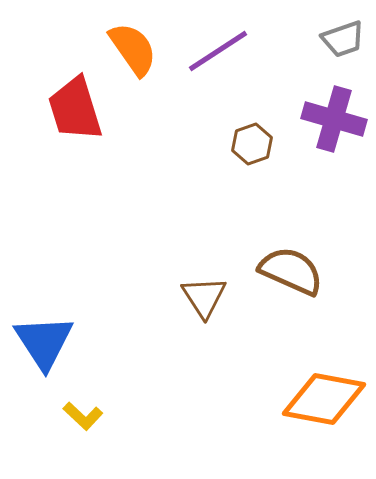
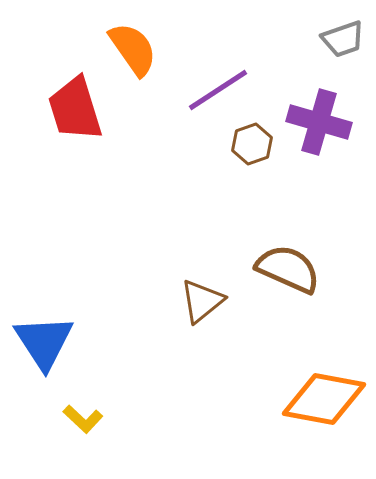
purple line: moved 39 px down
purple cross: moved 15 px left, 3 px down
brown semicircle: moved 3 px left, 2 px up
brown triangle: moved 2 px left, 4 px down; rotated 24 degrees clockwise
yellow L-shape: moved 3 px down
